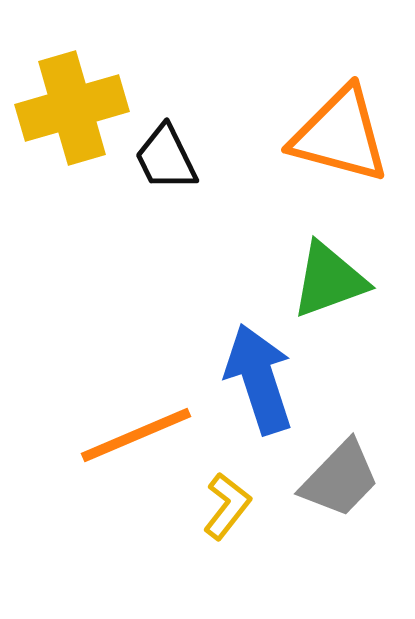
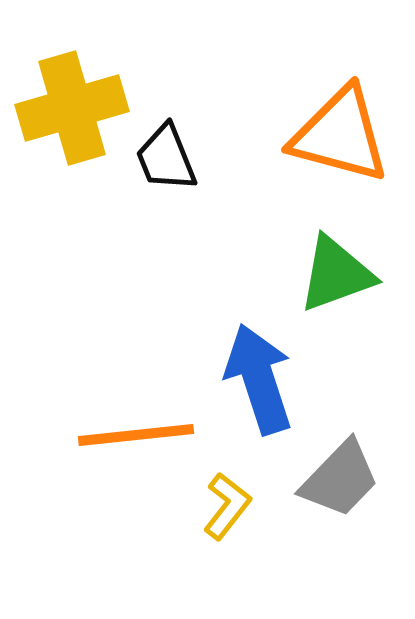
black trapezoid: rotated 4 degrees clockwise
green triangle: moved 7 px right, 6 px up
orange line: rotated 17 degrees clockwise
